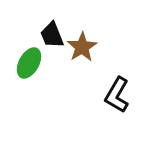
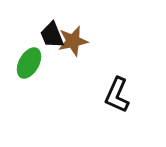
brown star: moved 9 px left, 6 px up; rotated 20 degrees clockwise
black L-shape: rotated 6 degrees counterclockwise
